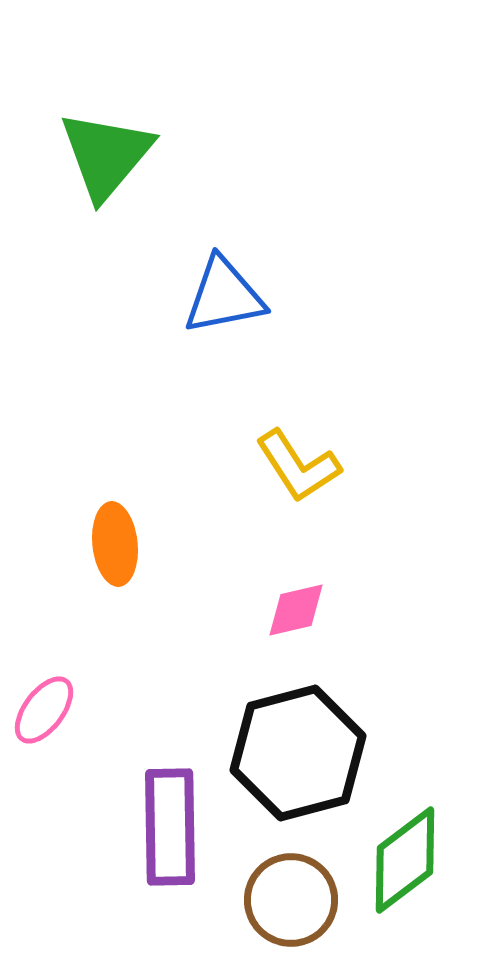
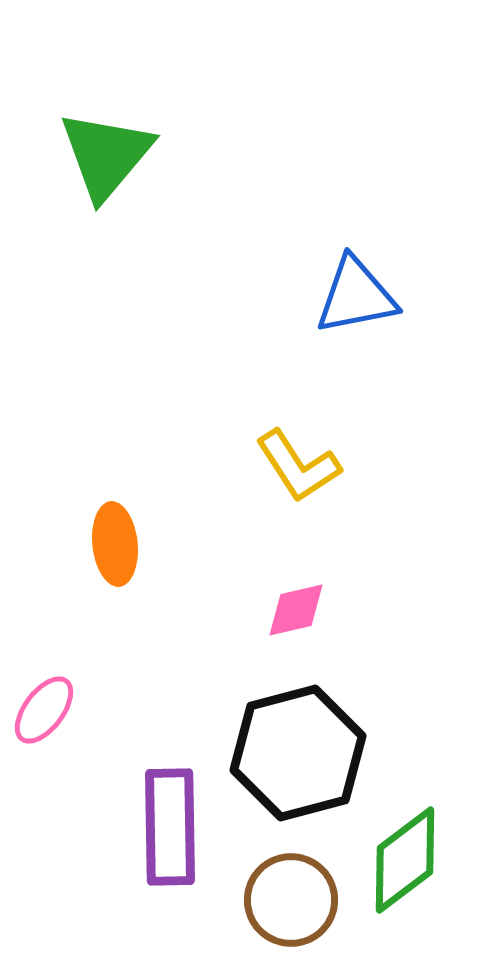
blue triangle: moved 132 px right
